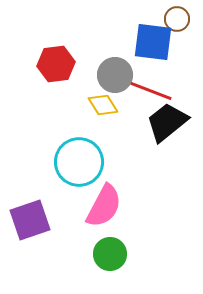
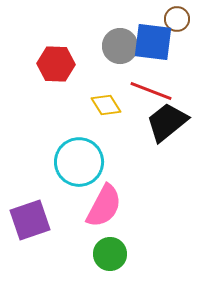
red hexagon: rotated 9 degrees clockwise
gray circle: moved 5 px right, 29 px up
yellow diamond: moved 3 px right
